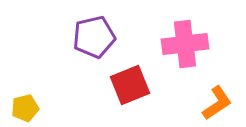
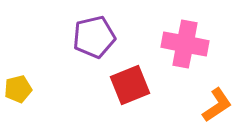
pink cross: rotated 18 degrees clockwise
orange L-shape: moved 2 px down
yellow pentagon: moved 7 px left, 19 px up
